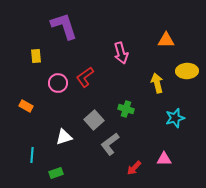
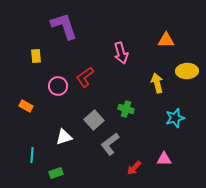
pink circle: moved 3 px down
